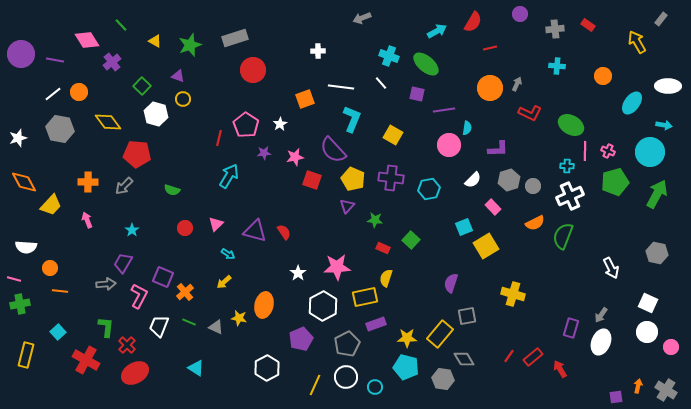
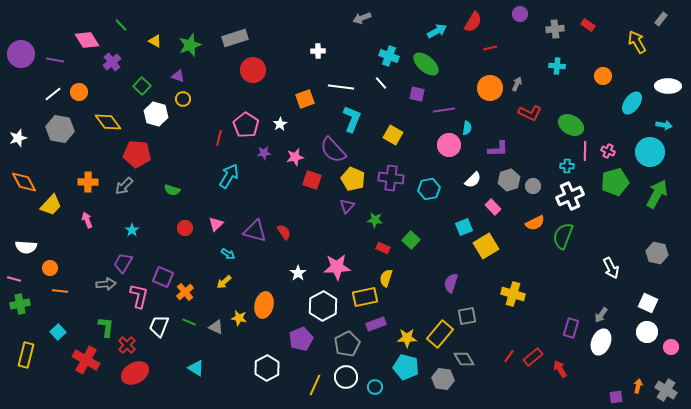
pink L-shape at (139, 296): rotated 15 degrees counterclockwise
